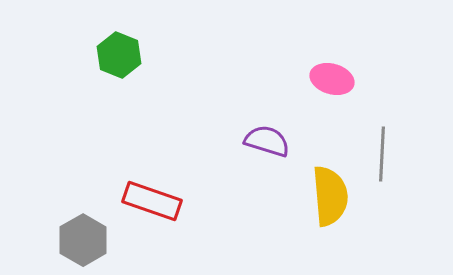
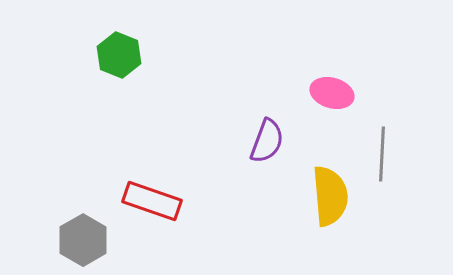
pink ellipse: moved 14 px down
purple semicircle: rotated 93 degrees clockwise
